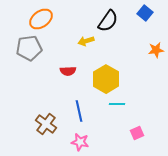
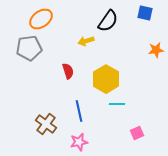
blue square: rotated 28 degrees counterclockwise
red semicircle: rotated 105 degrees counterclockwise
pink star: moved 1 px left; rotated 24 degrees counterclockwise
